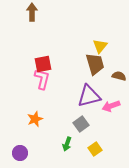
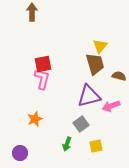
yellow square: moved 1 px right, 3 px up; rotated 24 degrees clockwise
